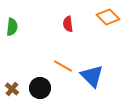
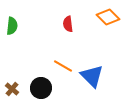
green semicircle: moved 1 px up
black circle: moved 1 px right
